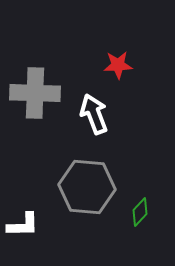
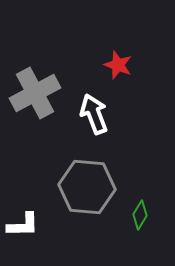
red star: rotated 24 degrees clockwise
gray cross: rotated 30 degrees counterclockwise
green diamond: moved 3 px down; rotated 12 degrees counterclockwise
